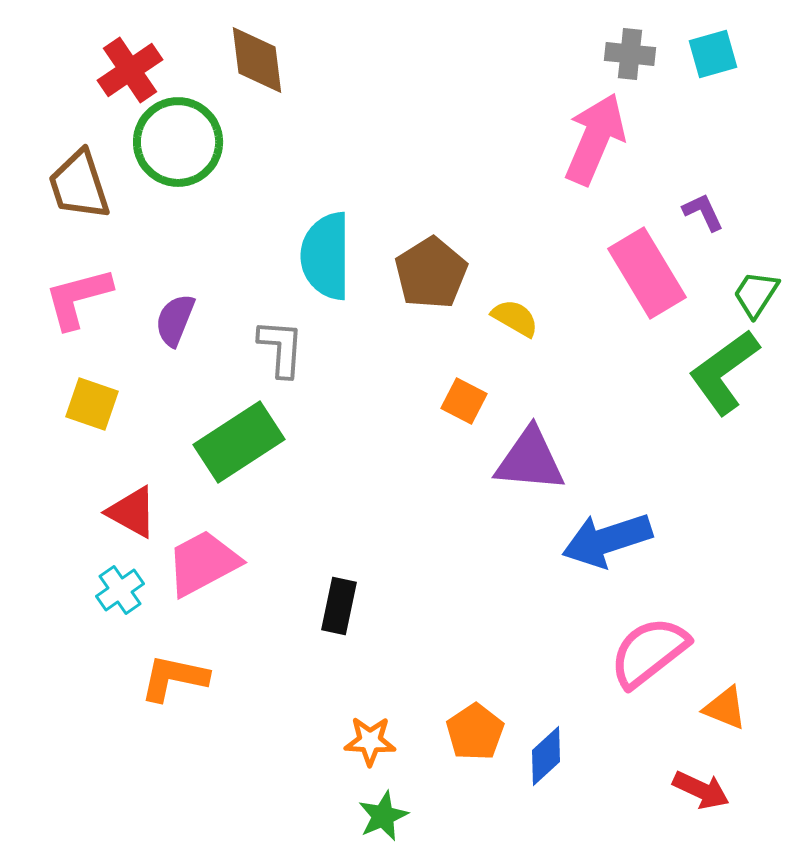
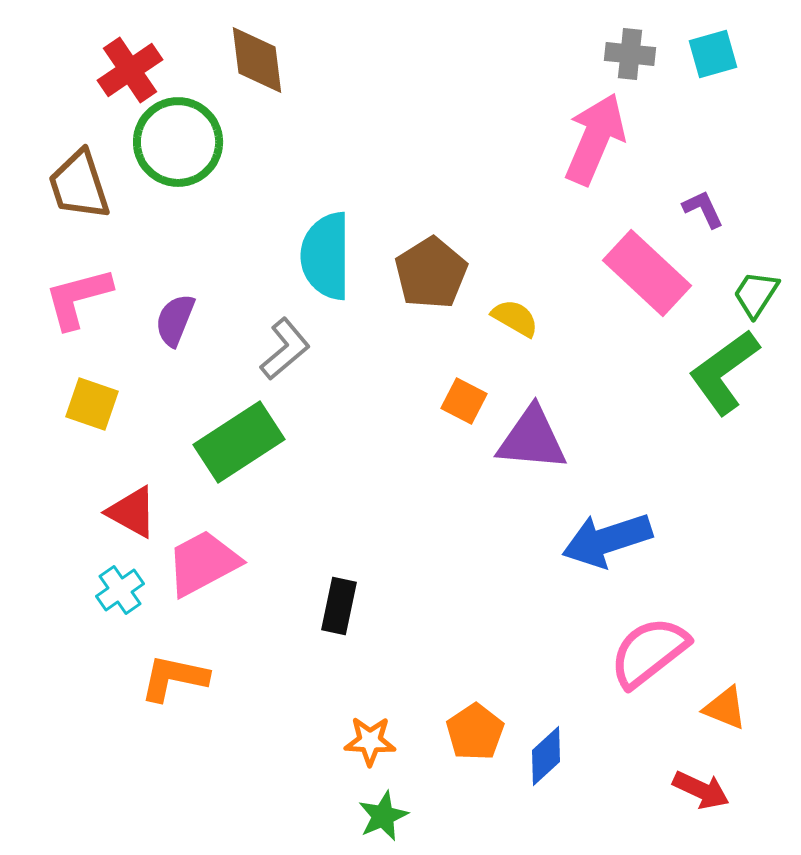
purple L-shape: moved 3 px up
pink rectangle: rotated 16 degrees counterclockwise
gray L-shape: moved 4 px right, 1 px down; rotated 46 degrees clockwise
purple triangle: moved 2 px right, 21 px up
